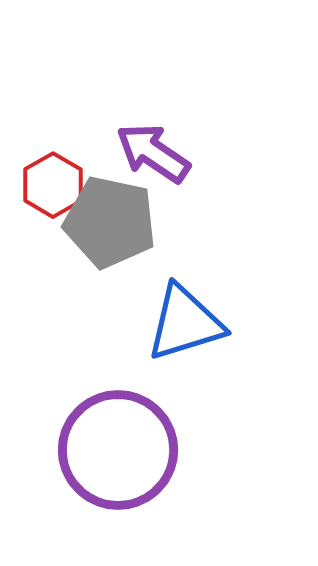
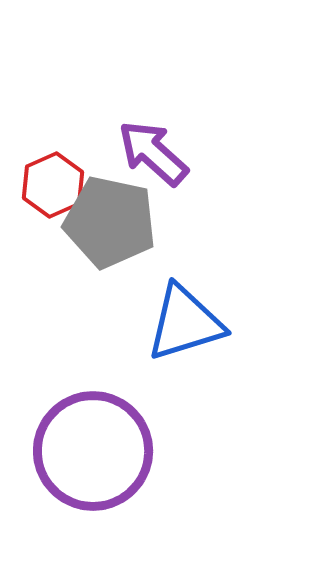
purple arrow: rotated 8 degrees clockwise
red hexagon: rotated 6 degrees clockwise
purple circle: moved 25 px left, 1 px down
